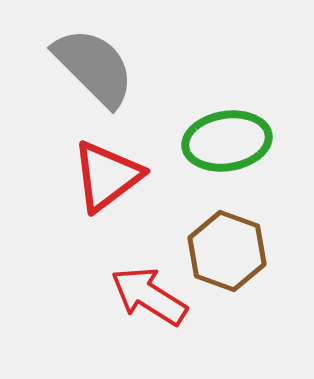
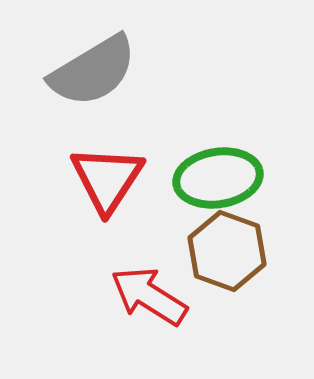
gray semicircle: moved 1 px left, 4 px down; rotated 104 degrees clockwise
green ellipse: moved 9 px left, 37 px down
red triangle: moved 3 px down; rotated 20 degrees counterclockwise
